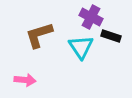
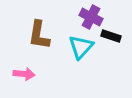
brown L-shape: rotated 64 degrees counterclockwise
cyan triangle: rotated 16 degrees clockwise
pink arrow: moved 1 px left, 6 px up
